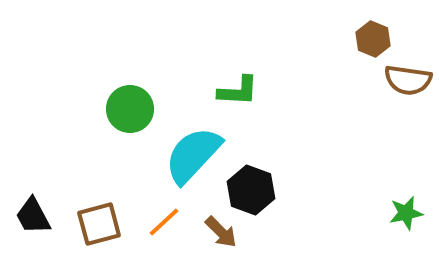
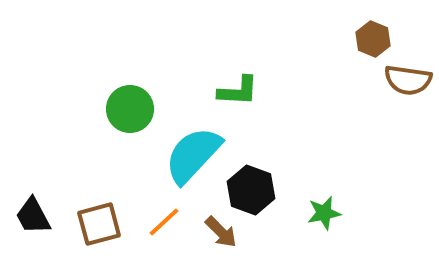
green star: moved 82 px left
